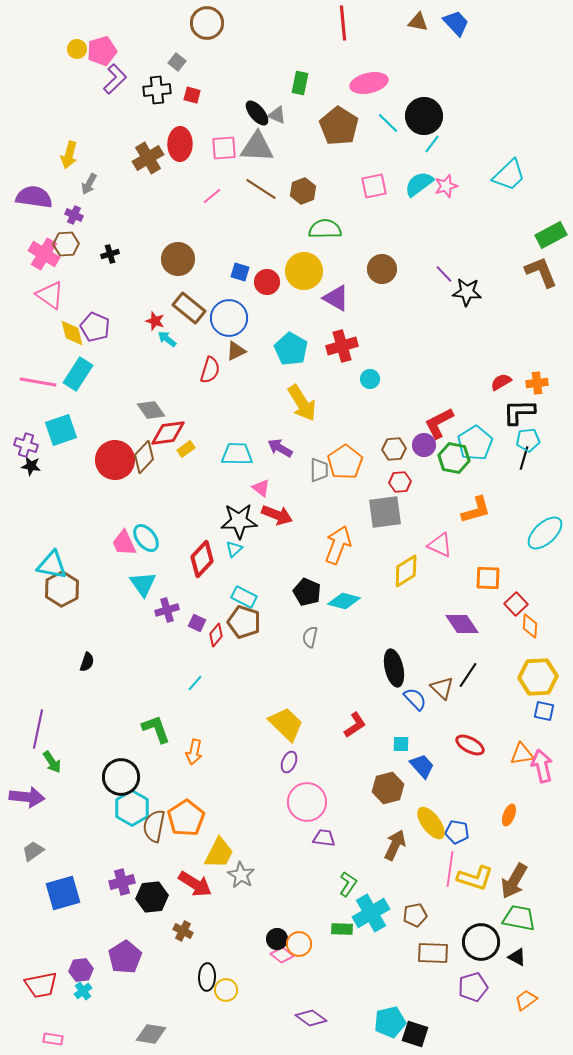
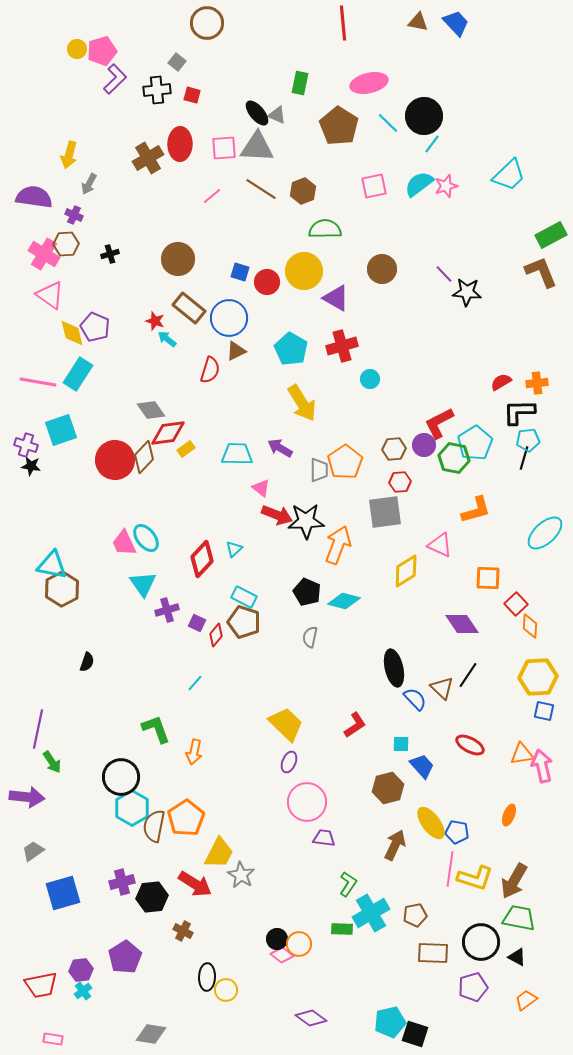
black star at (239, 521): moved 67 px right
